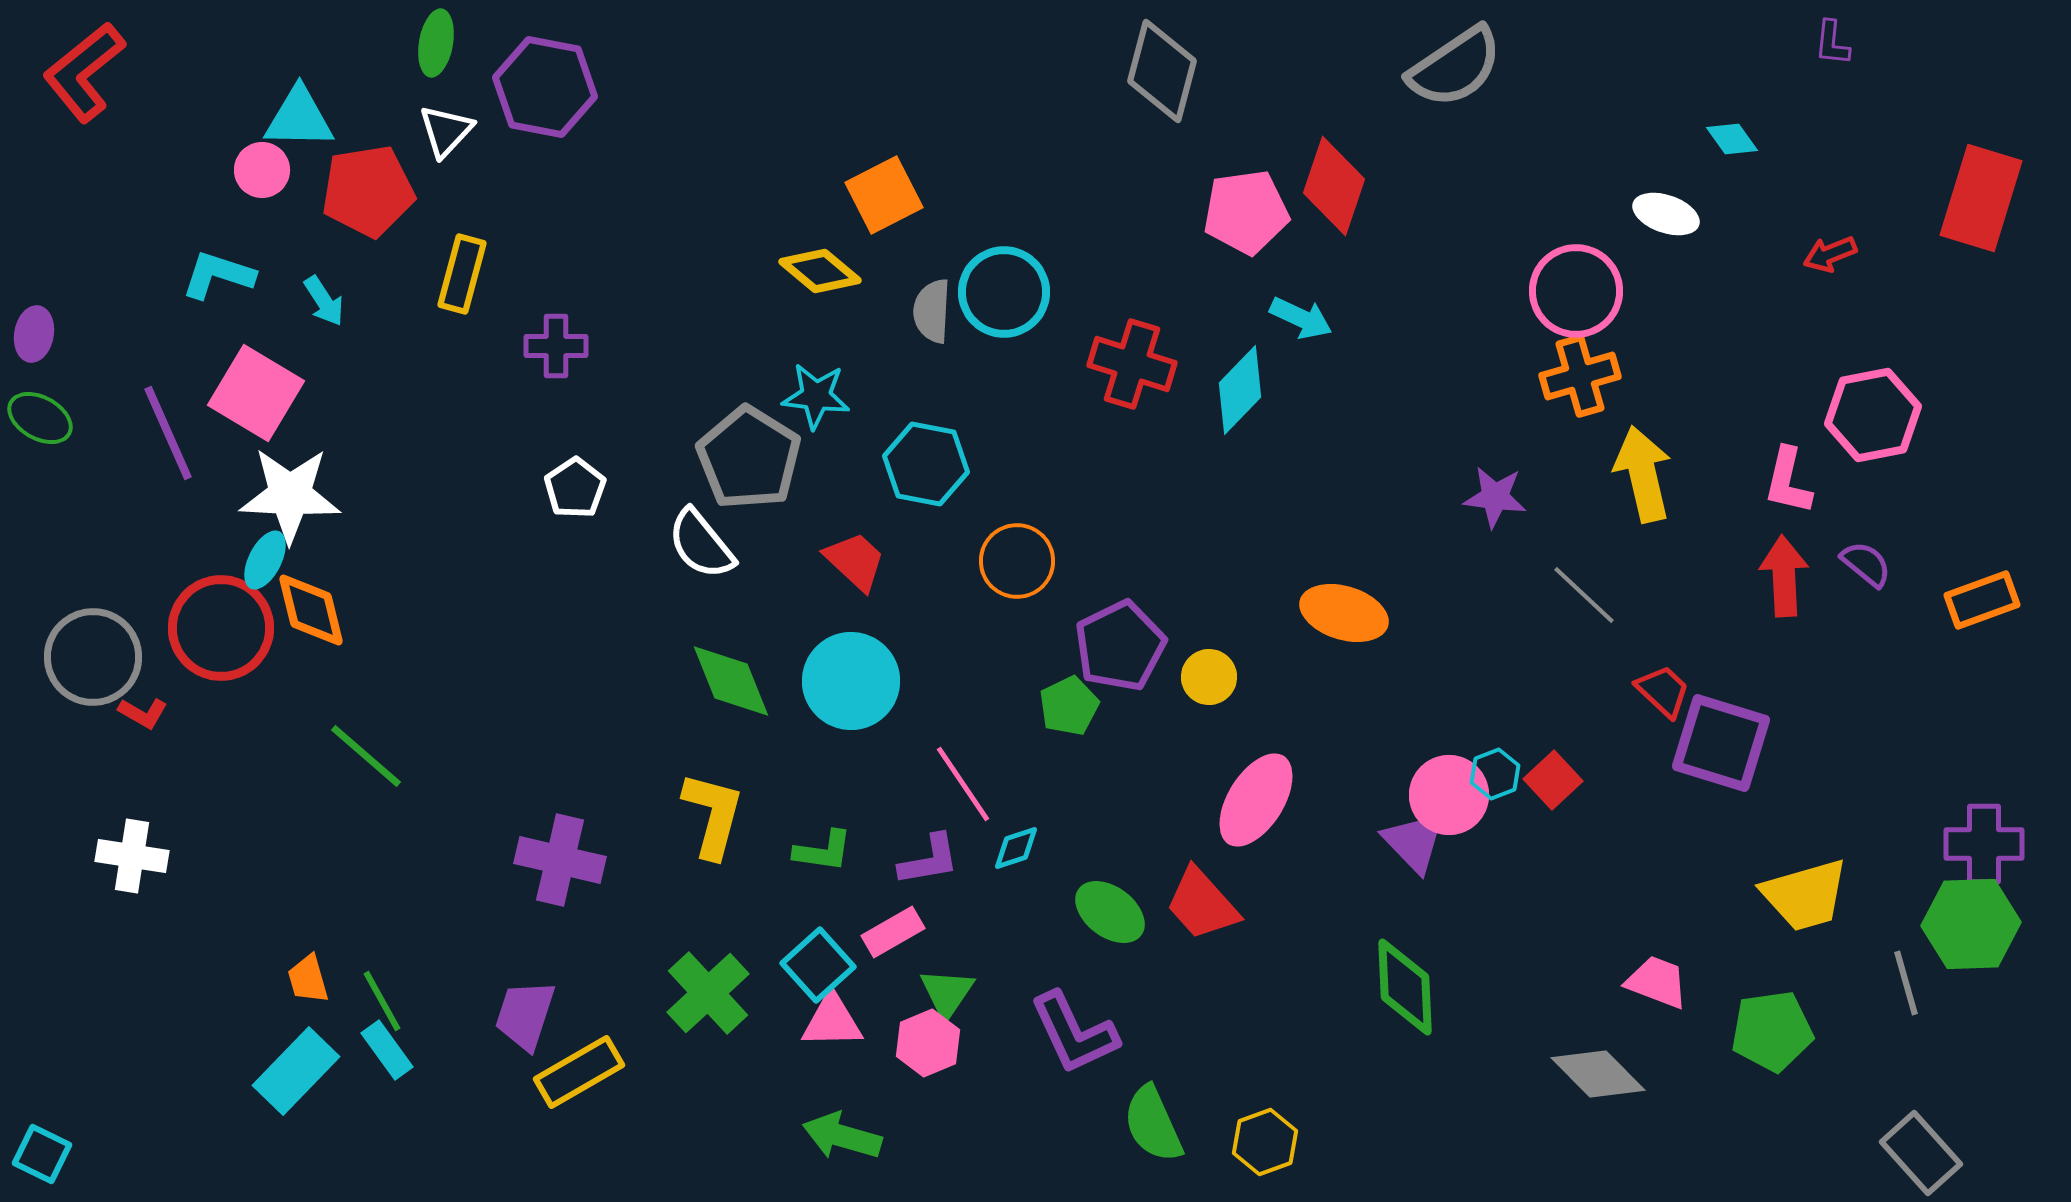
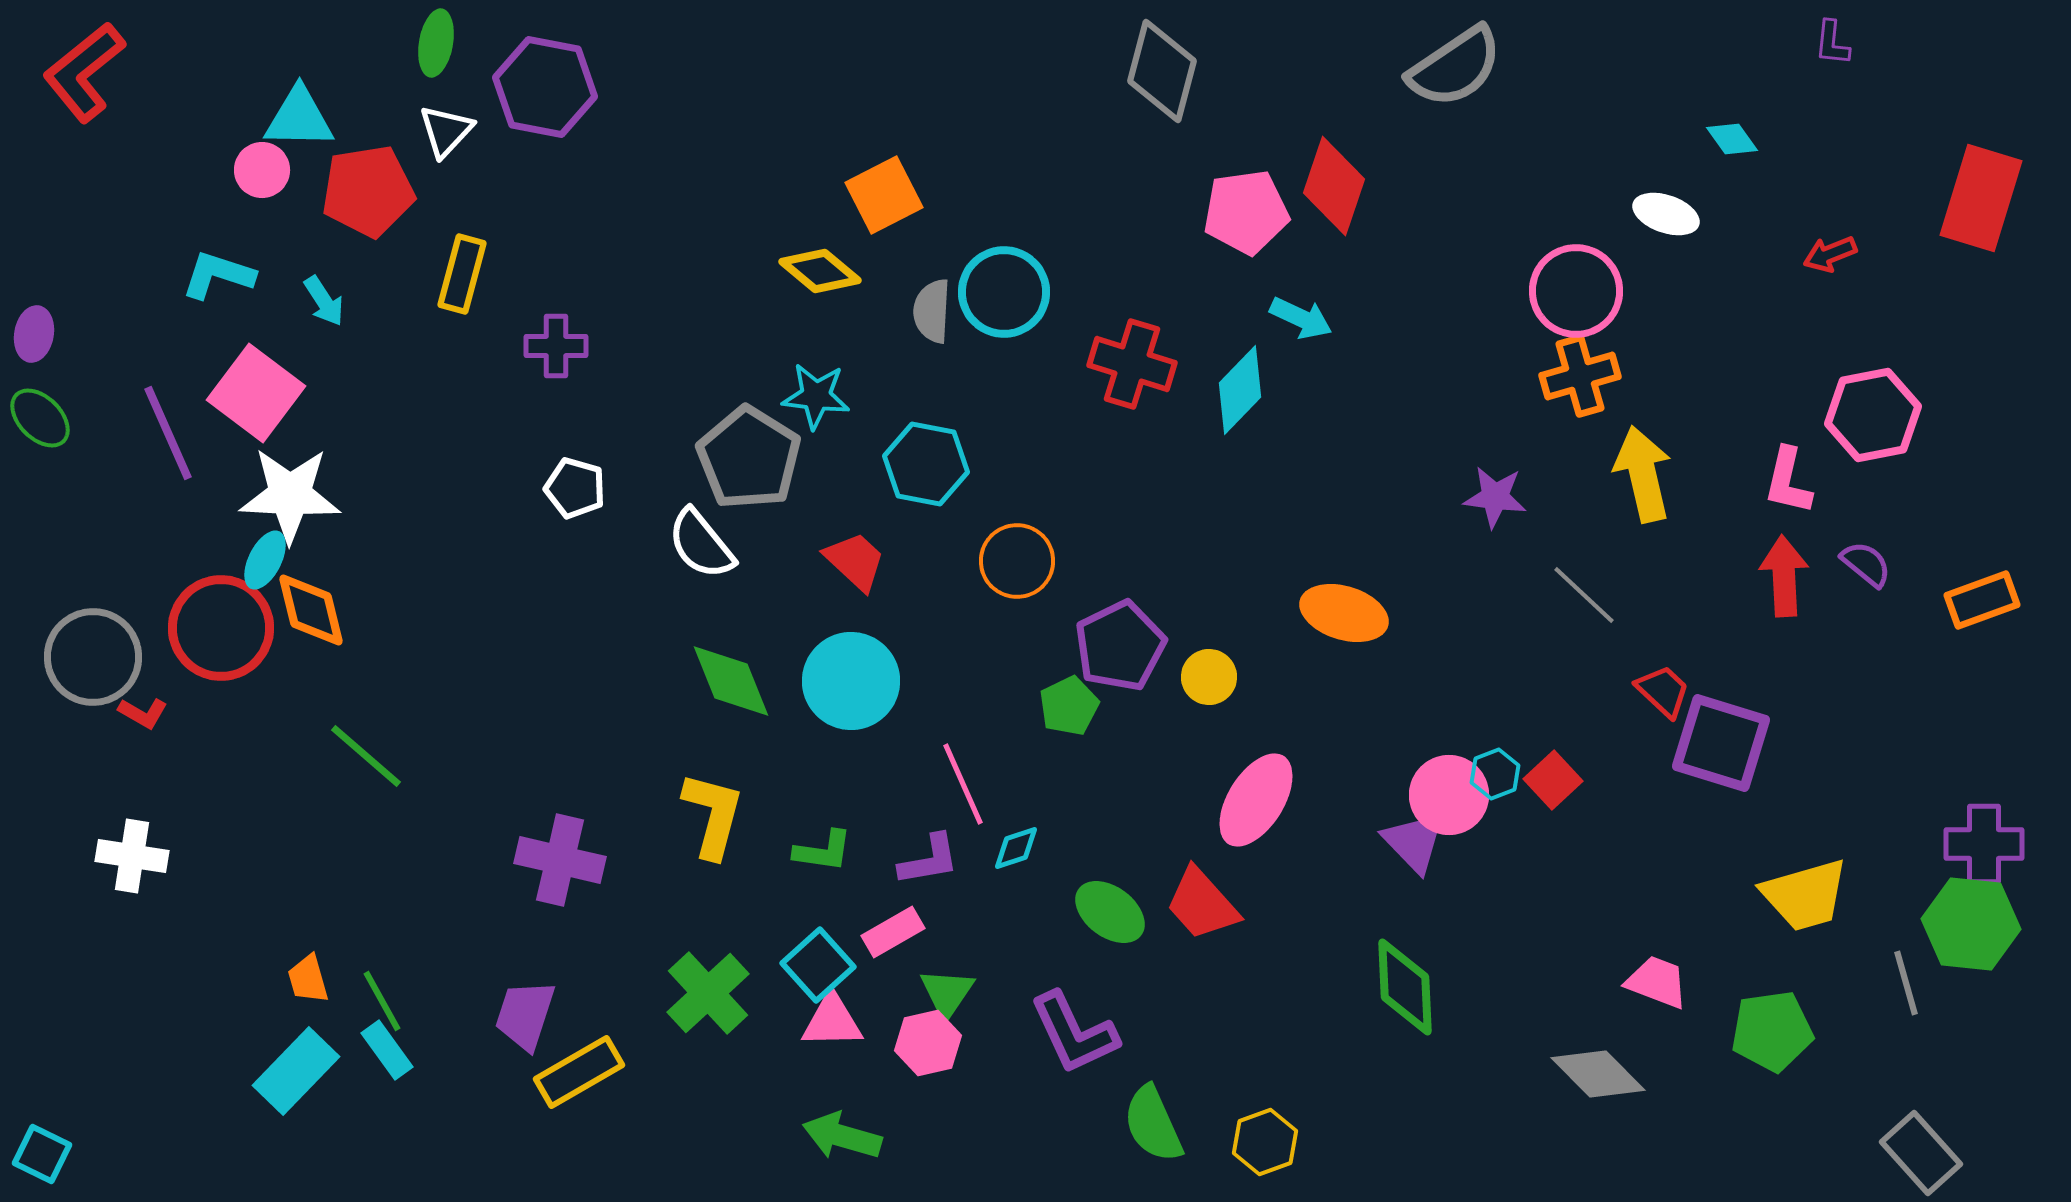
pink square at (256, 393): rotated 6 degrees clockwise
green ellipse at (40, 418): rotated 16 degrees clockwise
white pentagon at (575, 488): rotated 22 degrees counterclockwise
pink line at (963, 784): rotated 10 degrees clockwise
green hexagon at (1971, 924): rotated 8 degrees clockwise
pink hexagon at (928, 1043): rotated 10 degrees clockwise
